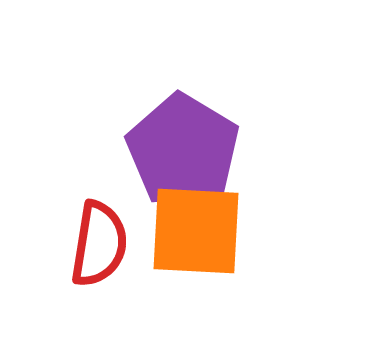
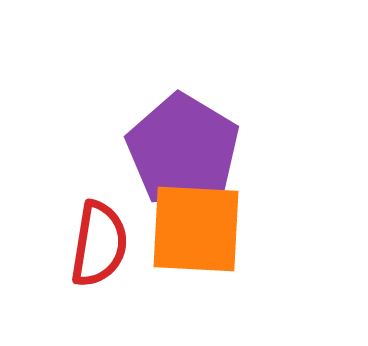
orange square: moved 2 px up
